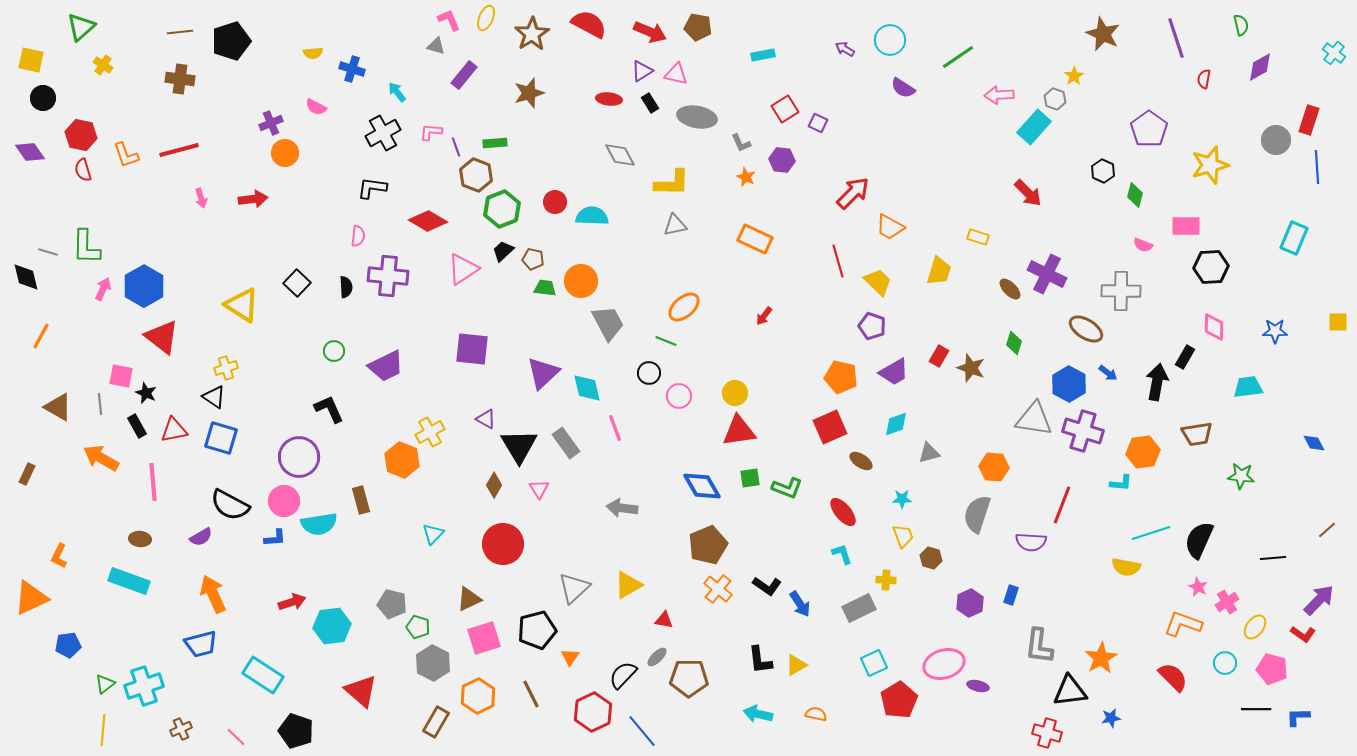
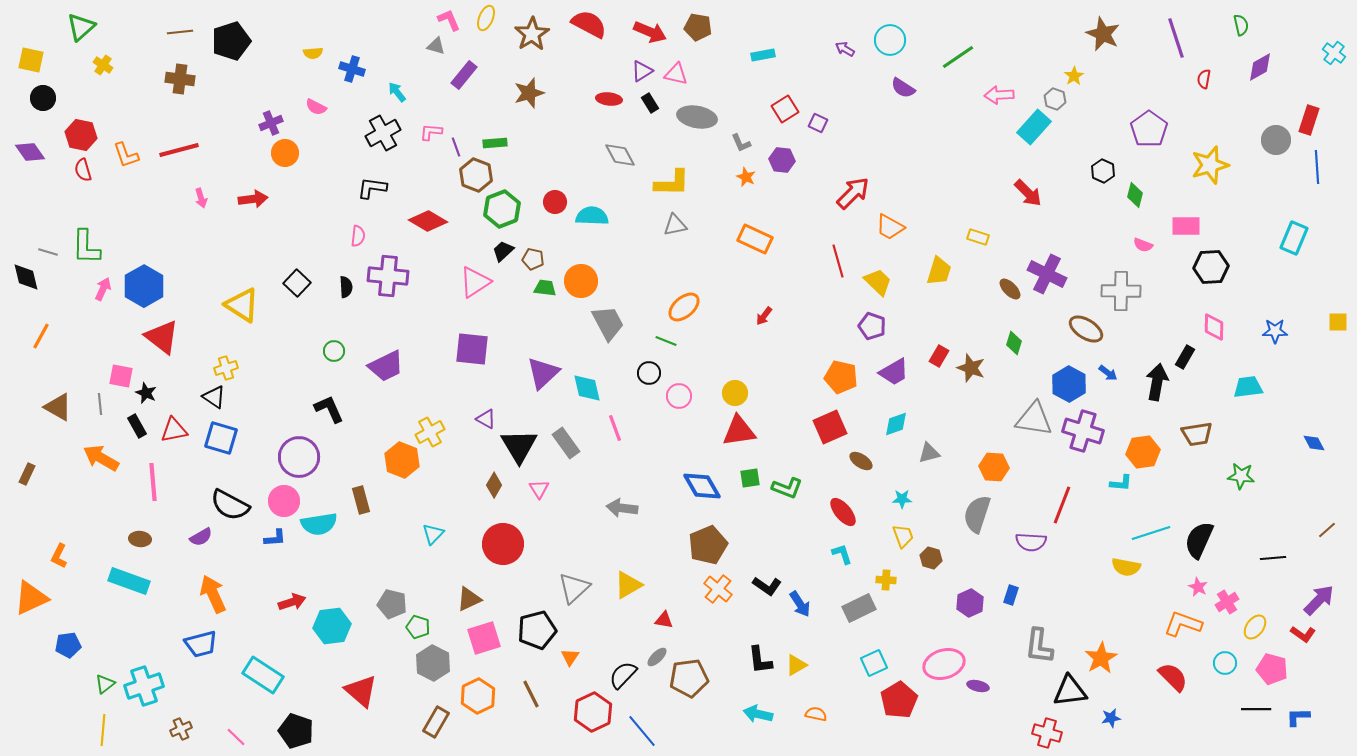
pink triangle at (463, 269): moved 12 px right, 13 px down
brown pentagon at (689, 678): rotated 9 degrees counterclockwise
